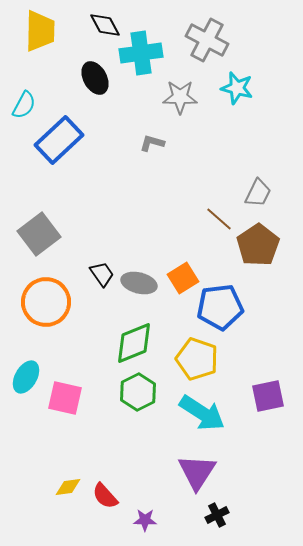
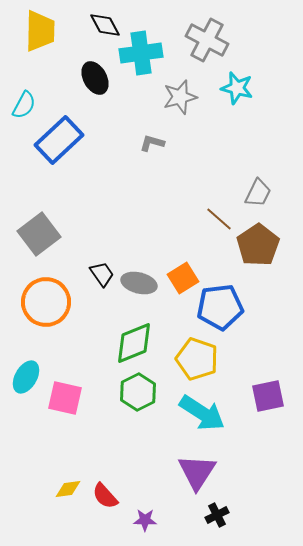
gray star: rotated 16 degrees counterclockwise
yellow diamond: moved 2 px down
